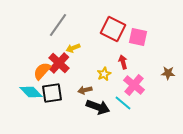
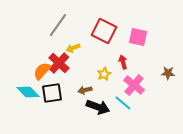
red square: moved 9 px left, 2 px down
cyan diamond: moved 3 px left
